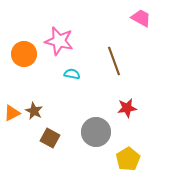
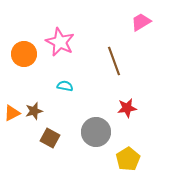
pink trapezoid: moved 4 px down; rotated 60 degrees counterclockwise
pink star: moved 1 px right, 1 px down; rotated 12 degrees clockwise
cyan semicircle: moved 7 px left, 12 px down
brown star: rotated 30 degrees clockwise
